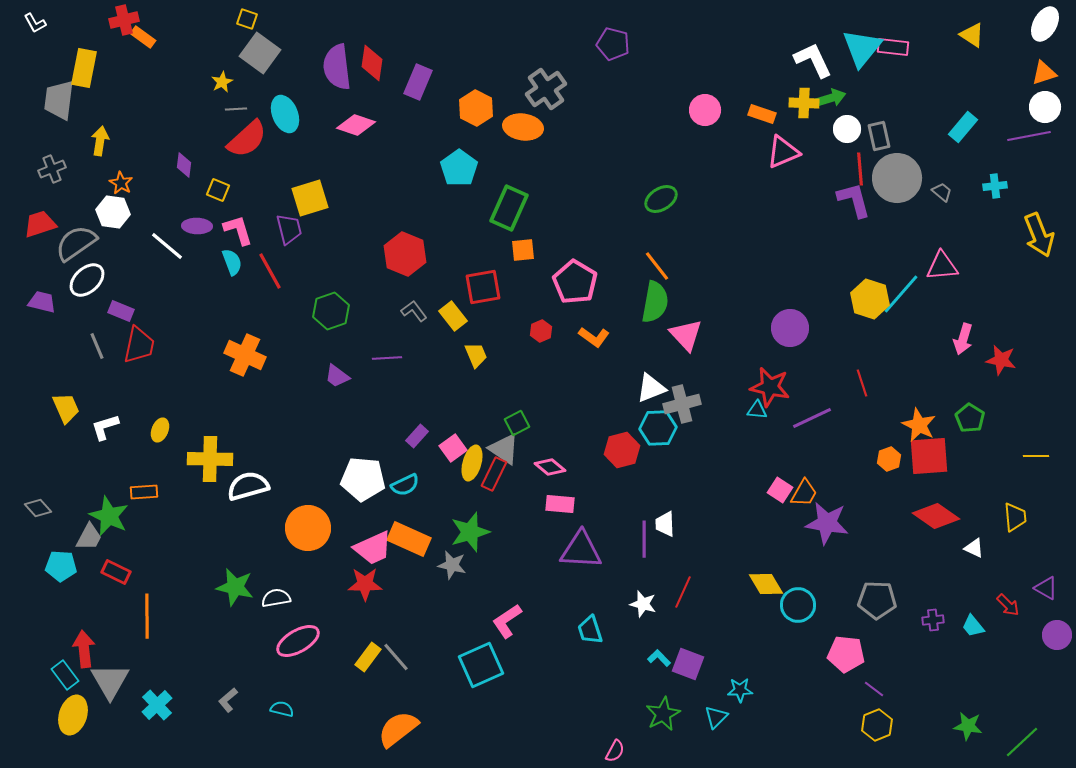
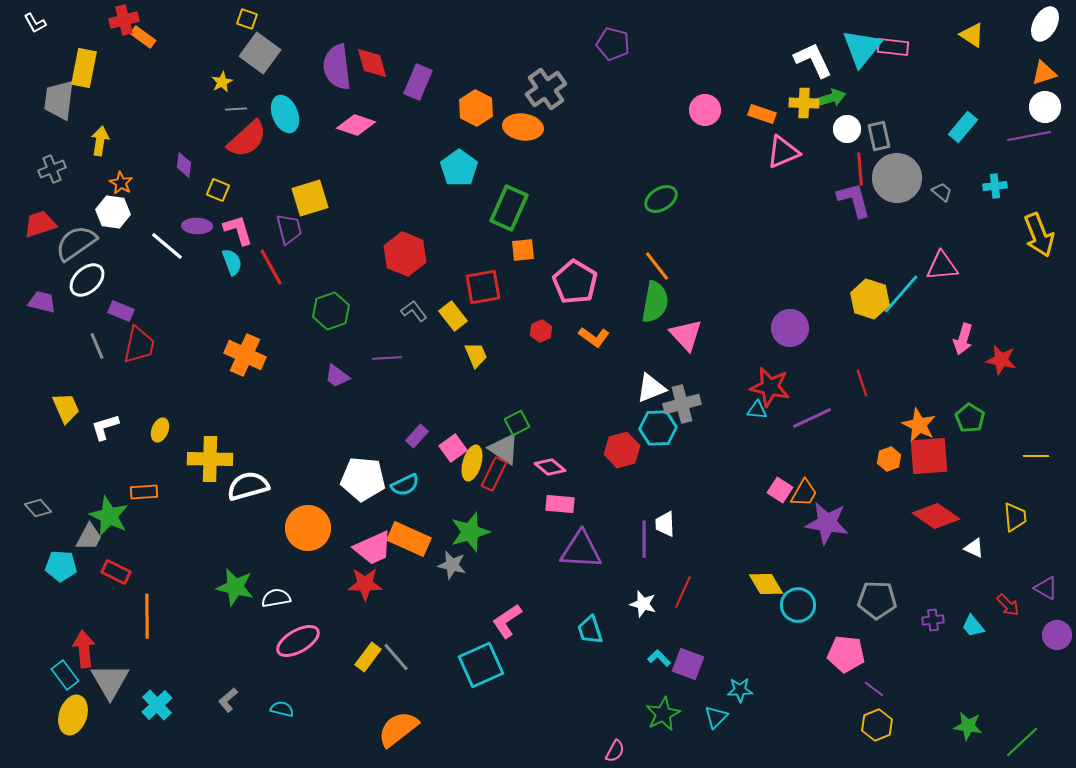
red diamond at (372, 63): rotated 24 degrees counterclockwise
red line at (270, 271): moved 1 px right, 4 px up
